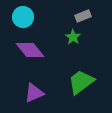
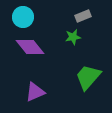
green star: rotated 28 degrees clockwise
purple diamond: moved 3 px up
green trapezoid: moved 7 px right, 5 px up; rotated 12 degrees counterclockwise
purple triangle: moved 1 px right, 1 px up
